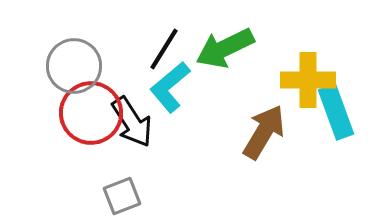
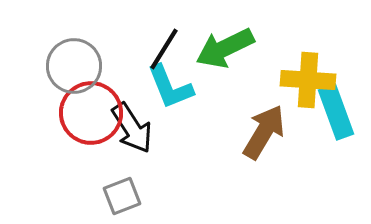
yellow cross: rotated 4 degrees clockwise
cyan L-shape: rotated 72 degrees counterclockwise
black arrow: moved 6 px down
